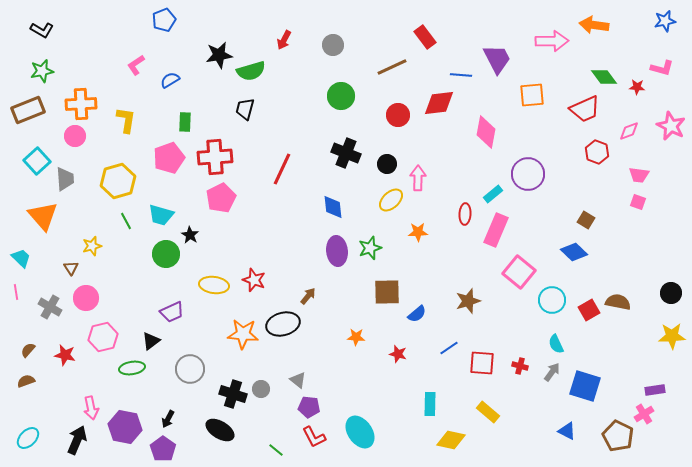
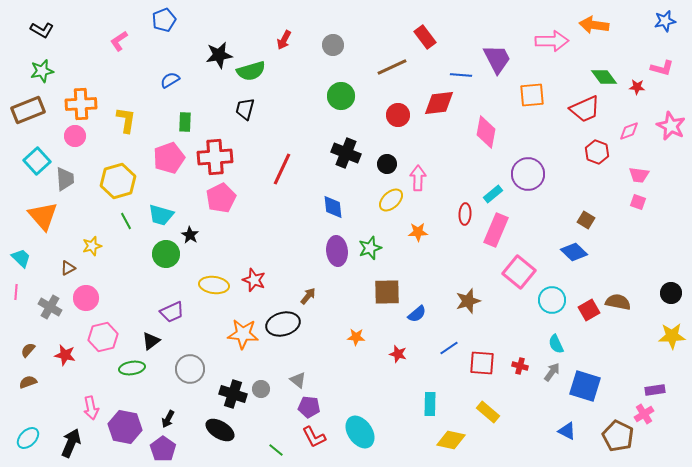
pink L-shape at (136, 65): moved 17 px left, 24 px up
brown triangle at (71, 268): moved 3 px left; rotated 35 degrees clockwise
pink line at (16, 292): rotated 14 degrees clockwise
brown semicircle at (26, 381): moved 2 px right, 1 px down
black arrow at (77, 440): moved 6 px left, 3 px down
